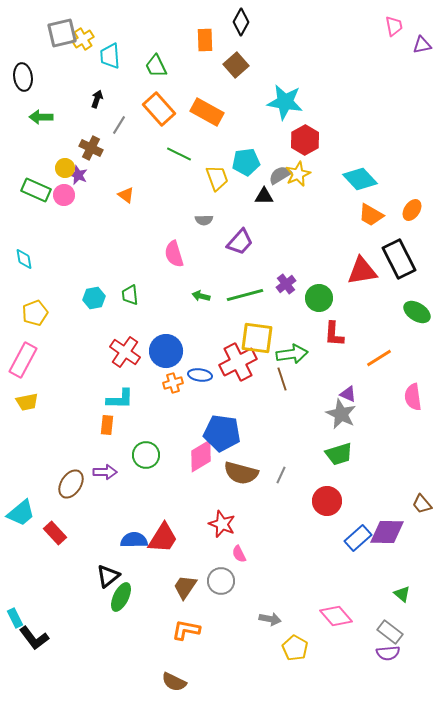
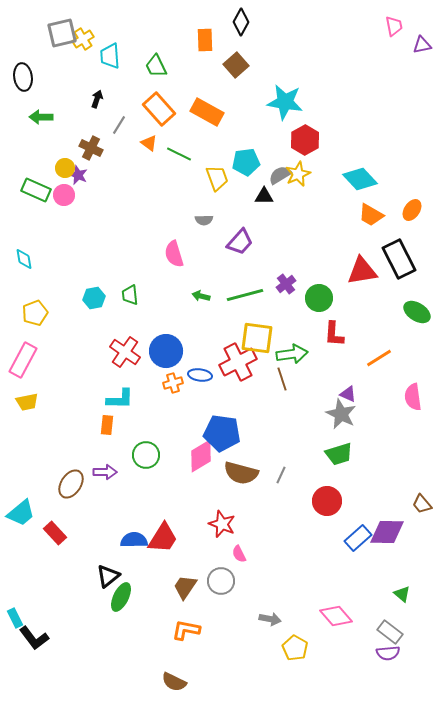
orange triangle at (126, 195): moved 23 px right, 52 px up
